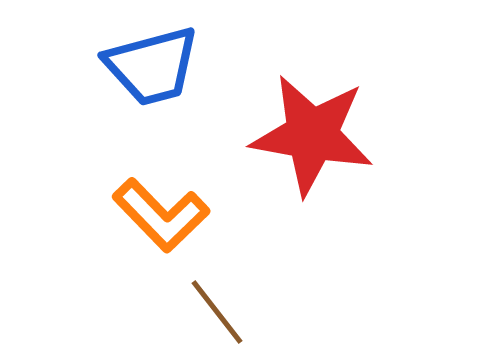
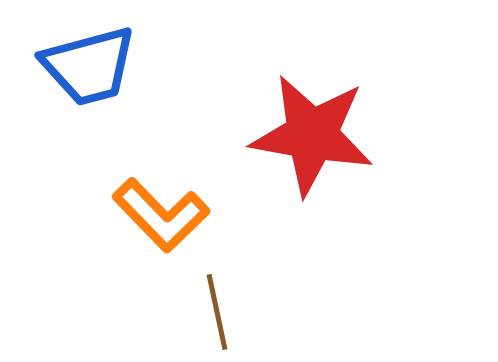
blue trapezoid: moved 63 px left
brown line: rotated 26 degrees clockwise
